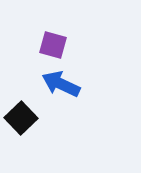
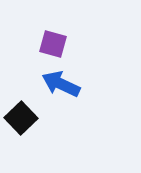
purple square: moved 1 px up
